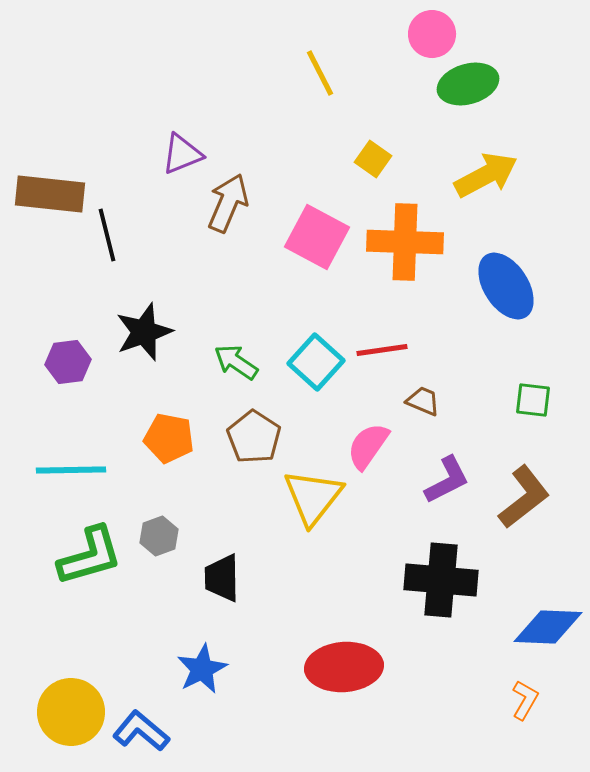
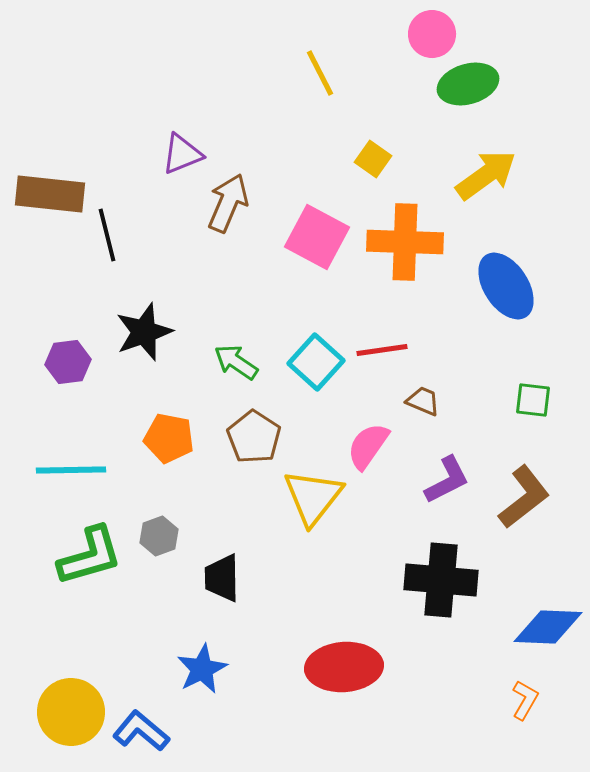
yellow arrow: rotated 8 degrees counterclockwise
